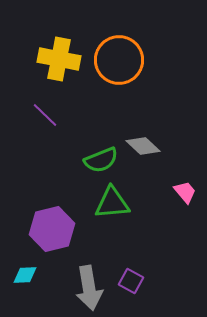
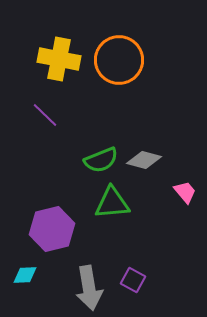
gray diamond: moved 1 px right, 14 px down; rotated 28 degrees counterclockwise
purple square: moved 2 px right, 1 px up
